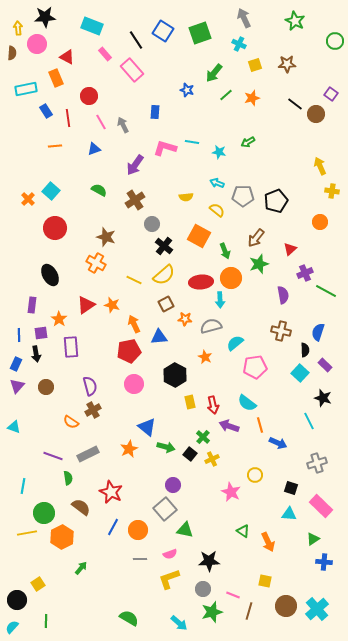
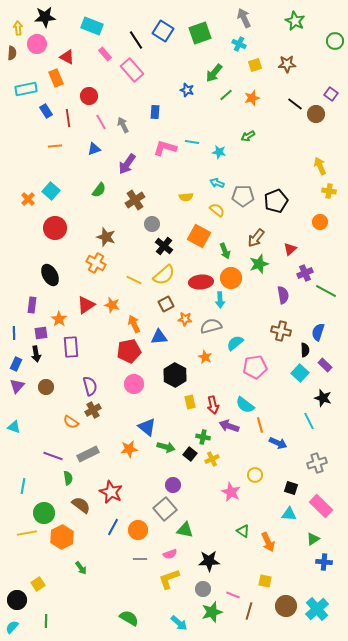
green arrow at (248, 142): moved 6 px up
purple arrow at (135, 165): moved 8 px left, 1 px up
green semicircle at (99, 190): rotated 98 degrees clockwise
yellow cross at (332, 191): moved 3 px left
blue line at (19, 335): moved 5 px left, 2 px up
cyan semicircle at (247, 403): moved 2 px left, 2 px down
green cross at (203, 437): rotated 32 degrees counterclockwise
orange star at (129, 449): rotated 18 degrees clockwise
brown semicircle at (81, 507): moved 2 px up
green arrow at (81, 568): rotated 104 degrees clockwise
